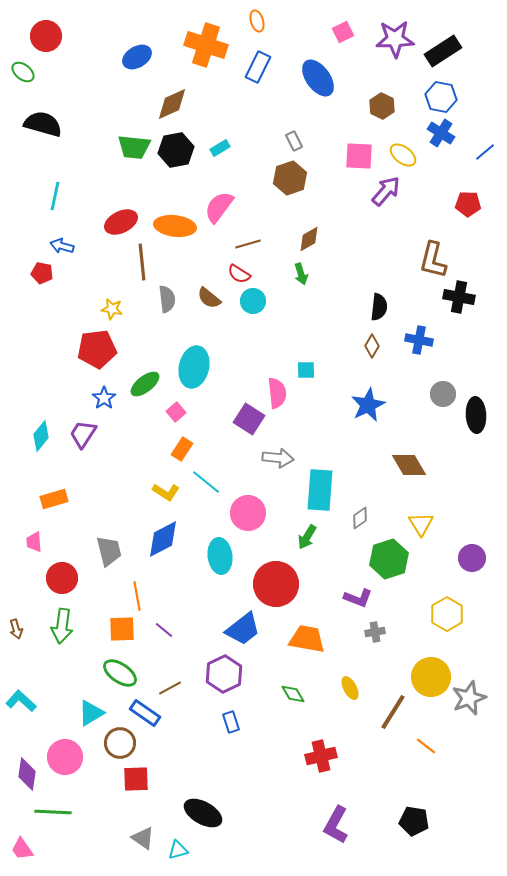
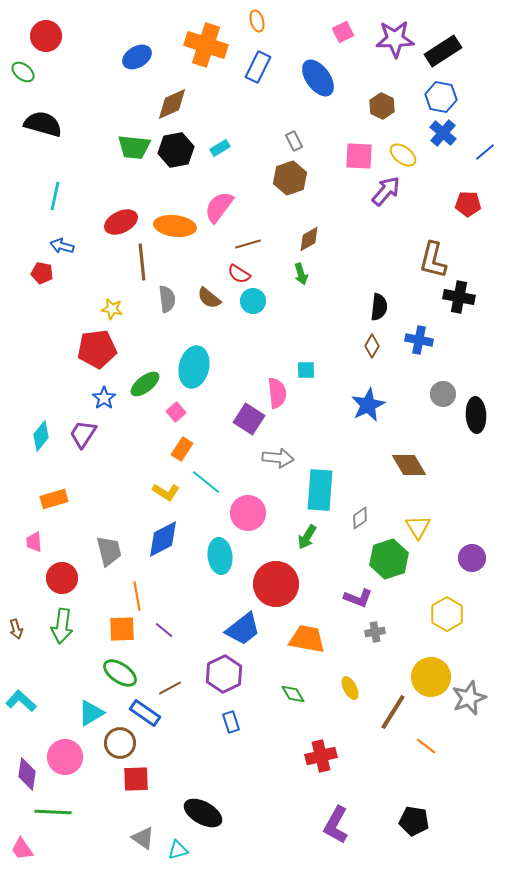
blue cross at (441, 133): moved 2 px right; rotated 8 degrees clockwise
yellow triangle at (421, 524): moved 3 px left, 3 px down
